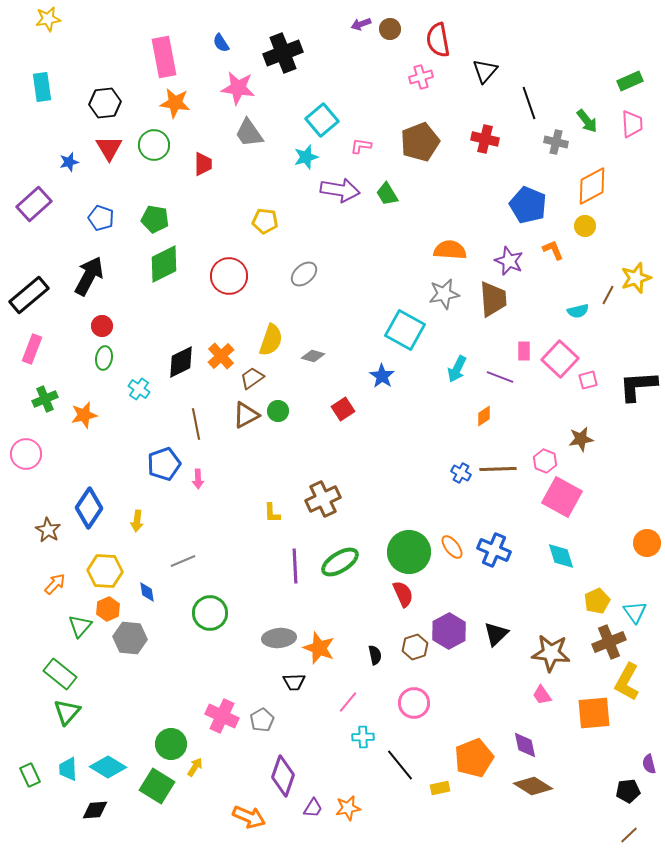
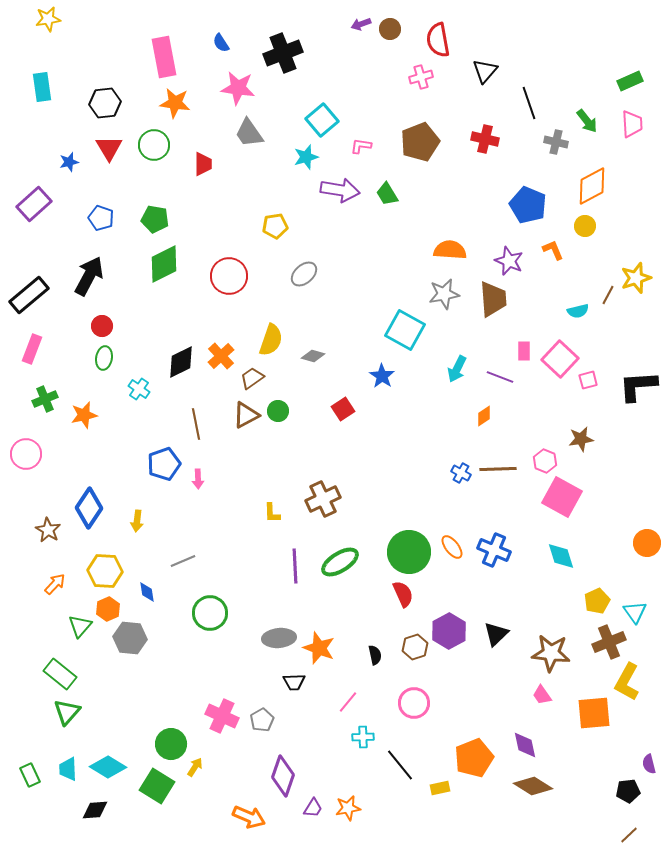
yellow pentagon at (265, 221): moved 10 px right, 5 px down; rotated 15 degrees counterclockwise
